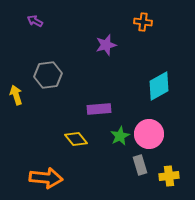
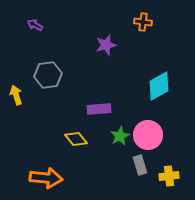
purple arrow: moved 4 px down
pink circle: moved 1 px left, 1 px down
